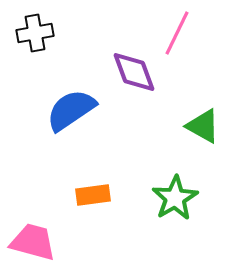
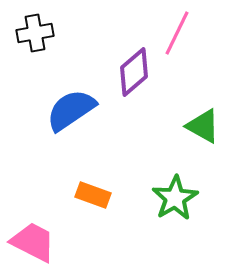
purple diamond: rotated 69 degrees clockwise
orange rectangle: rotated 28 degrees clockwise
pink trapezoid: rotated 12 degrees clockwise
